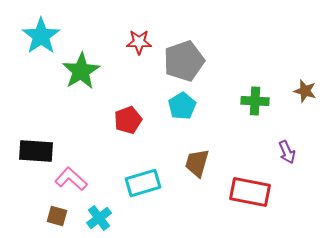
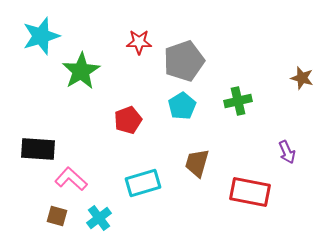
cyan star: rotated 18 degrees clockwise
brown star: moved 3 px left, 13 px up
green cross: moved 17 px left; rotated 16 degrees counterclockwise
black rectangle: moved 2 px right, 2 px up
